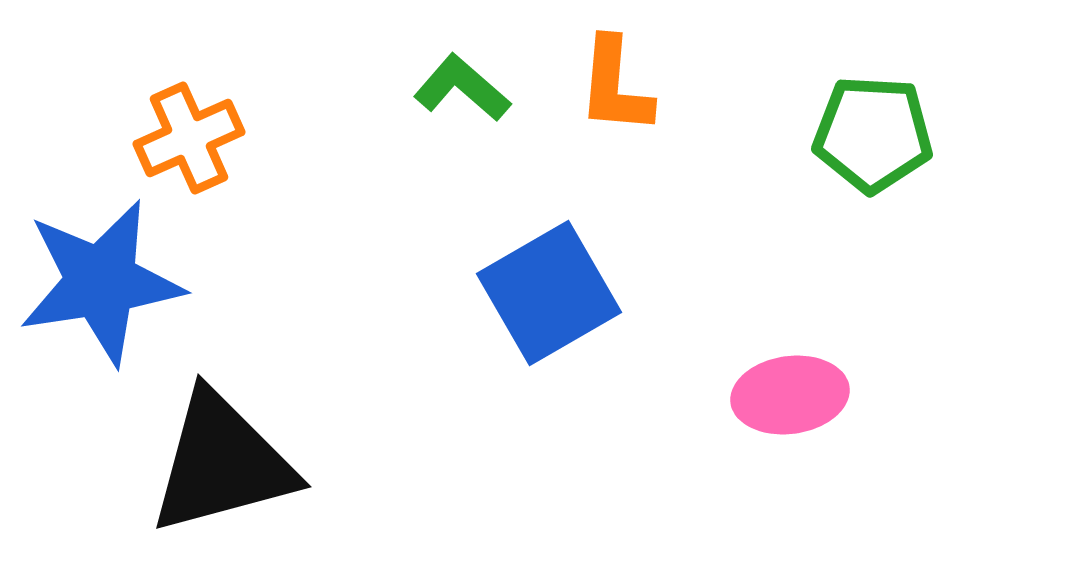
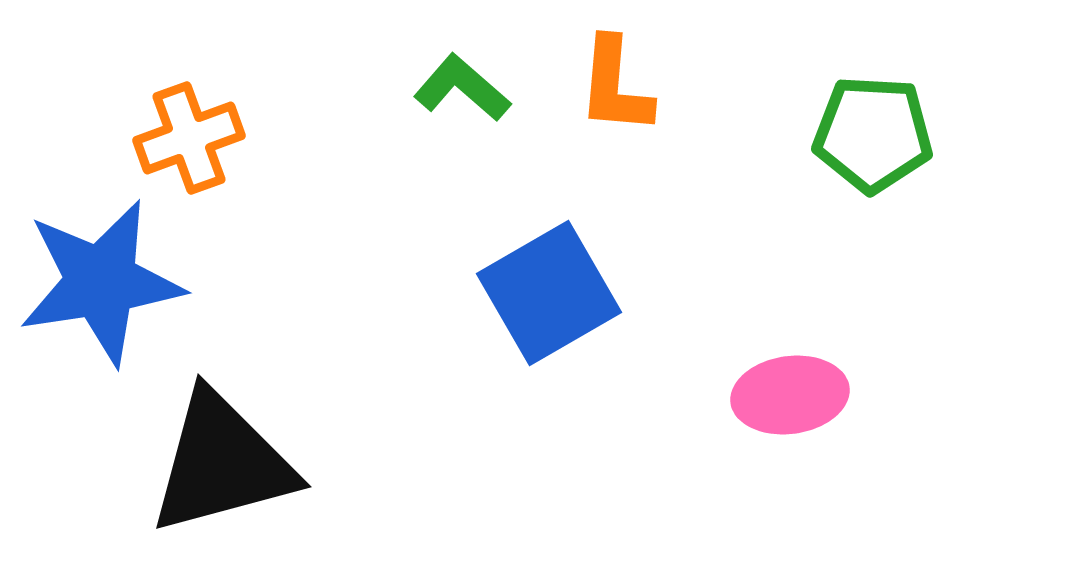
orange cross: rotated 4 degrees clockwise
